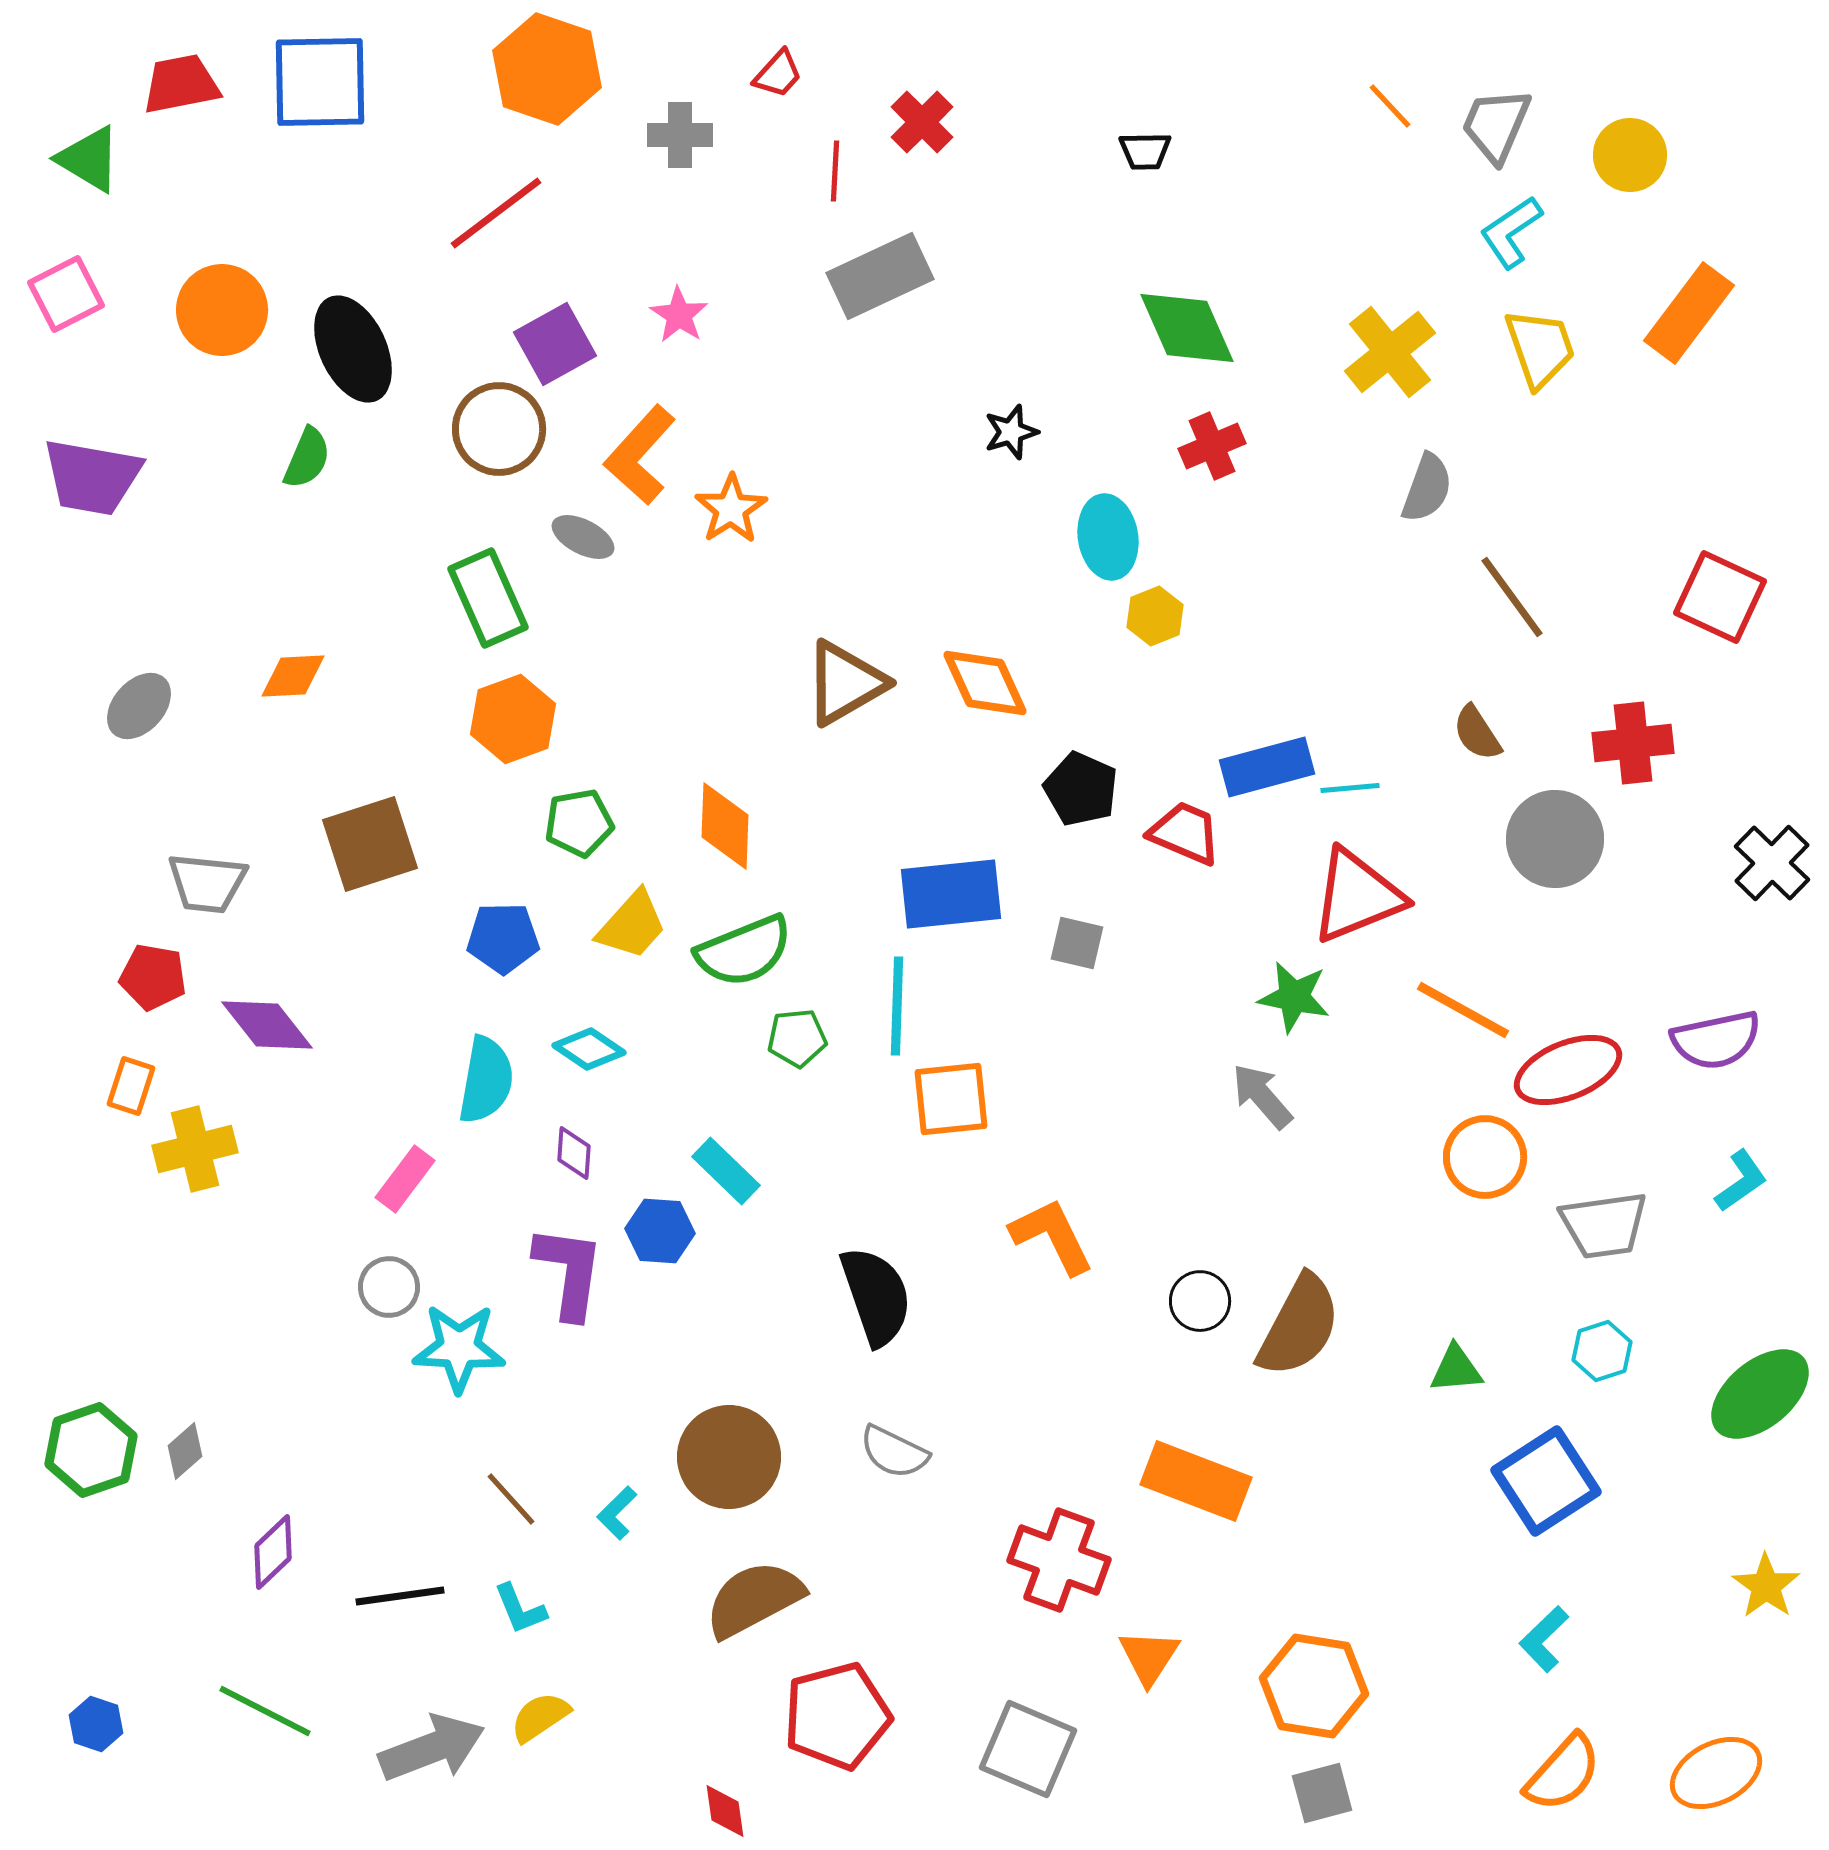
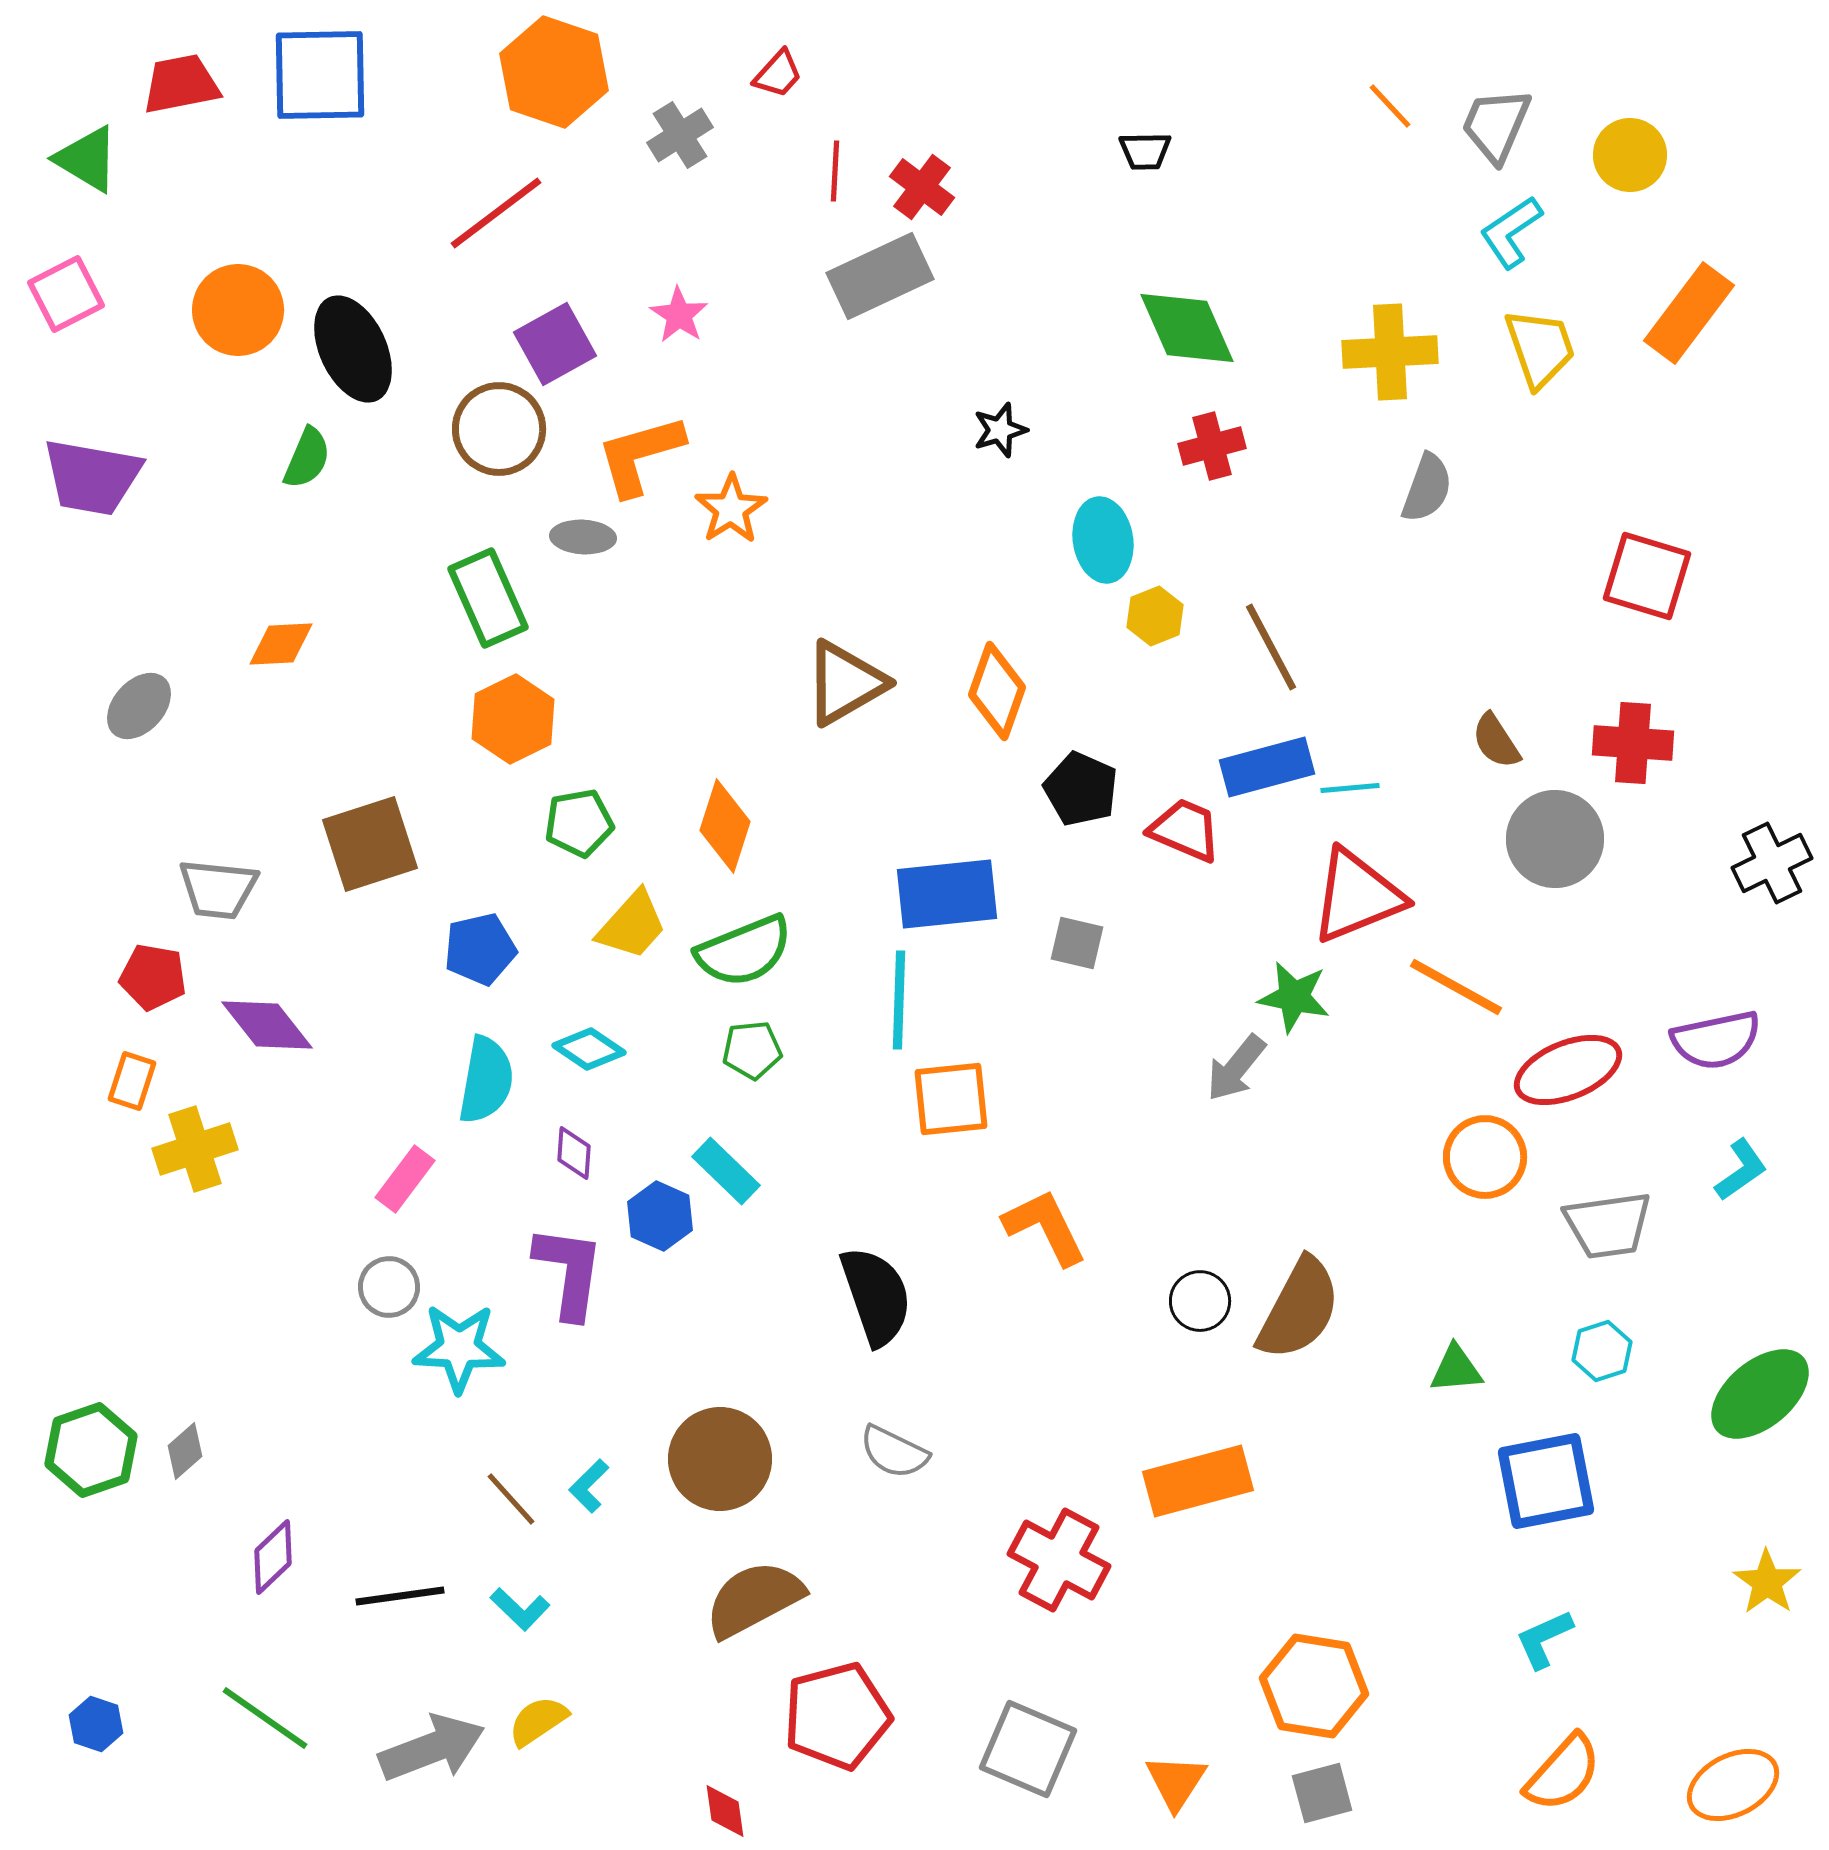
orange hexagon at (547, 69): moved 7 px right, 3 px down
blue square at (320, 82): moved 7 px up
red cross at (922, 122): moved 65 px down; rotated 8 degrees counterclockwise
gray cross at (680, 135): rotated 32 degrees counterclockwise
green triangle at (89, 159): moved 2 px left
orange circle at (222, 310): moved 16 px right
yellow cross at (1390, 352): rotated 36 degrees clockwise
black star at (1011, 432): moved 11 px left, 2 px up
red cross at (1212, 446): rotated 8 degrees clockwise
orange L-shape at (640, 455): rotated 32 degrees clockwise
gray ellipse at (583, 537): rotated 24 degrees counterclockwise
cyan ellipse at (1108, 537): moved 5 px left, 3 px down
brown line at (1512, 597): moved 241 px left, 50 px down; rotated 8 degrees clockwise
red square at (1720, 597): moved 73 px left, 21 px up; rotated 8 degrees counterclockwise
orange diamond at (293, 676): moved 12 px left, 32 px up
orange diamond at (985, 683): moved 12 px right, 8 px down; rotated 44 degrees clockwise
orange hexagon at (513, 719): rotated 6 degrees counterclockwise
brown semicircle at (1477, 733): moved 19 px right, 8 px down
red cross at (1633, 743): rotated 10 degrees clockwise
orange diamond at (725, 826): rotated 16 degrees clockwise
red trapezoid at (1185, 833): moved 3 px up
black cross at (1772, 863): rotated 20 degrees clockwise
gray trapezoid at (207, 883): moved 11 px right, 6 px down
blue rectangle at (951, 894): moved 4 px left
blue pentagon at (503, 938): moved 23 px left, 11 px down; rotated 12 degrees counterclockwise
cyan line at (897, 1006): moved 2 px right, 6 px up
orange line at (1463, 1010): moved 7 px left, 23 px up
green pentagon at (797, 1038): moved 45 px left, 12 px down
orange rectangle at (131, 1086): moved 1 px right, 5 px up
gray arrow at (1262, 1096): moved 26 px left, 28 px up; rotated 100 degrees counterclockwise
yellow cross at (195, 1149): rotated 4 degrees counterclockwise
cyan L-shape at (1741, 1181): moved 11 px up
gray trapezoid at (1604, 1225): moved 4 px right
blue hexagon at (660, 1231): moved 15 px up; rotated 20 degrees clockwise
orange L-shape at (1052, 1236): moved 7 px left, 9 px up
brown semicircle at (1299, 1326): moved 17 px up
brown circle at (729, 1457): moved 9 px left, 2 px down
orange rectangle at (1196, 1481): moved 2 px right; rotated 36 degrees counterclockwise
blue square at (1546, 1481): rotated 22 degrees clockwise
cyan L-shape at (617, 1513): moved 28 px left, 27 px up
purple diamond at (273, 1552): moved 5 px down
red cross at (1059, 1560): rotated 8 degrees clockwise
yellow star at (1766, 1586): moved 1 px right, 4 px up
cyan L-shape at (520, 1609): rotated 24 degrees counterclockwise
cyan L-shape at (1544, 1639): rotated 20 degrees clockwise
orange triangle at (1149, 1657): moved 27 px right, 125 px down
green line at (265, 1711): moved 7 px down; rotated 8 degrees clockwise
yellow semicircle at (540, 1717): moved 2 px left, 4 px down
orange ellipse at (1716, 1773): moved 17 px right, 12 px down
